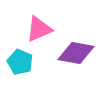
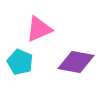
purple diamond: moved 9 px down
